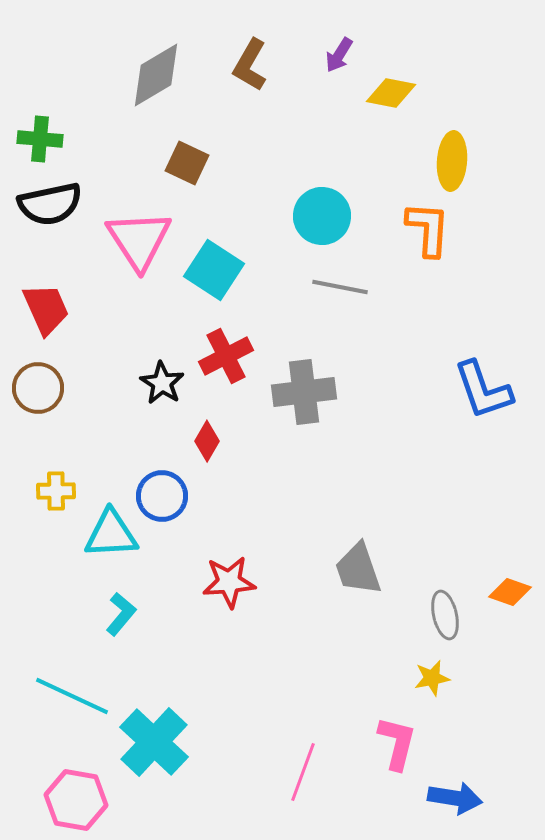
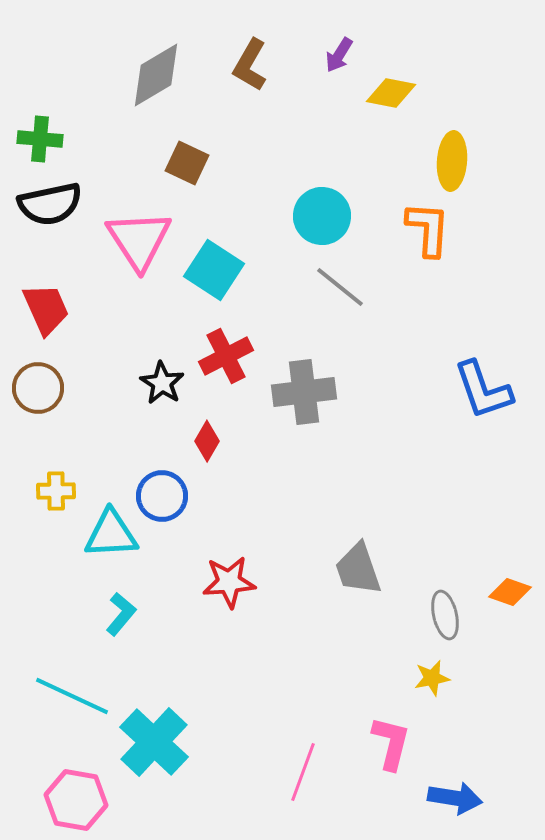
gray line: rotated 28 degrees clockwise
pink L-shape: moved 6 px left
